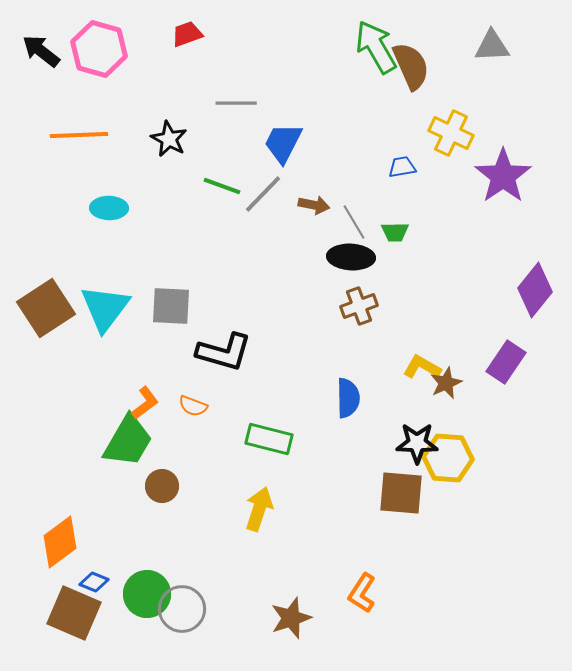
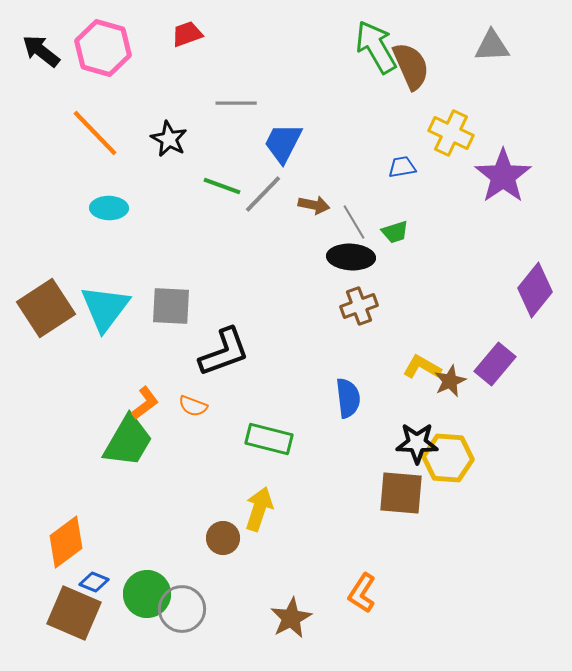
pink hexagon at (99, 49): moved 4 px right, 1 px up
orange line at (79, 135): moved 16 px right, 2 px up; rotated 48 degrees clockwise
green trapezoid at (395, 232): rotated 16 degrees counterclockwise
black L-shape at (224, 352): rotated 36 degrees counterclockwise
purple rectangle at (506, 362): moved 11 px left, 2 px down; rotated 6 degrees clockwise
brown star at (446, 383): moved 4 px right, 2 px up
blue semicircle at (348, 398): rotated 6 degrees counterclockwise
brown circle at (162, 486): moved 61 px right, 52 px down
orange diamond at (60, 542): moved 6 px right
brown star at (291, 618): rotated 9 degrees counterclockwise
